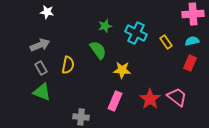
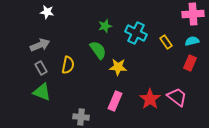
yellow star: moved 4 px left, 3 px up
